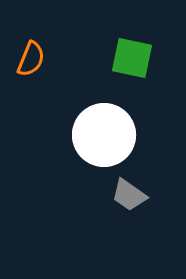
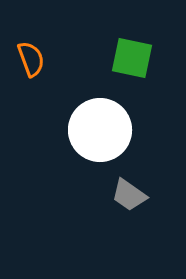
orange semicircle: rotated 42 degrees counterclockwise
white circle: moved 4 px left, 5 px up
